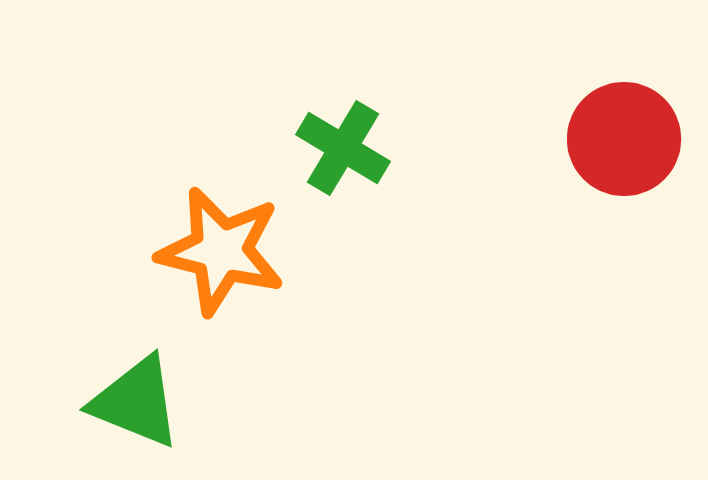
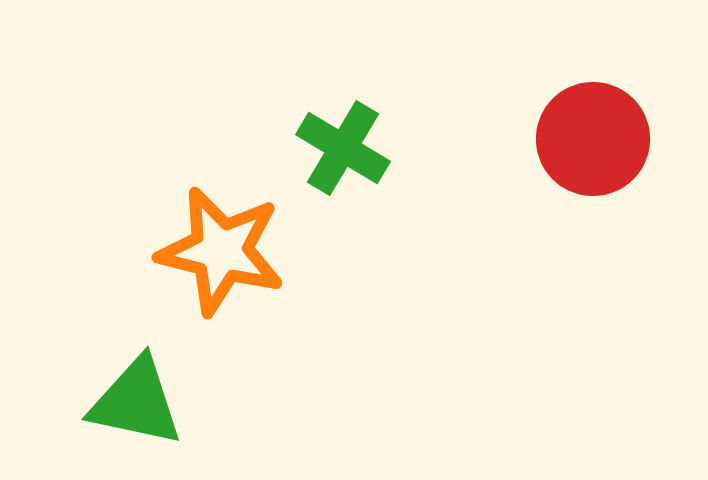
red circle: moved 31 px left
green triangle: rotated 10 degrees counterclockwise
